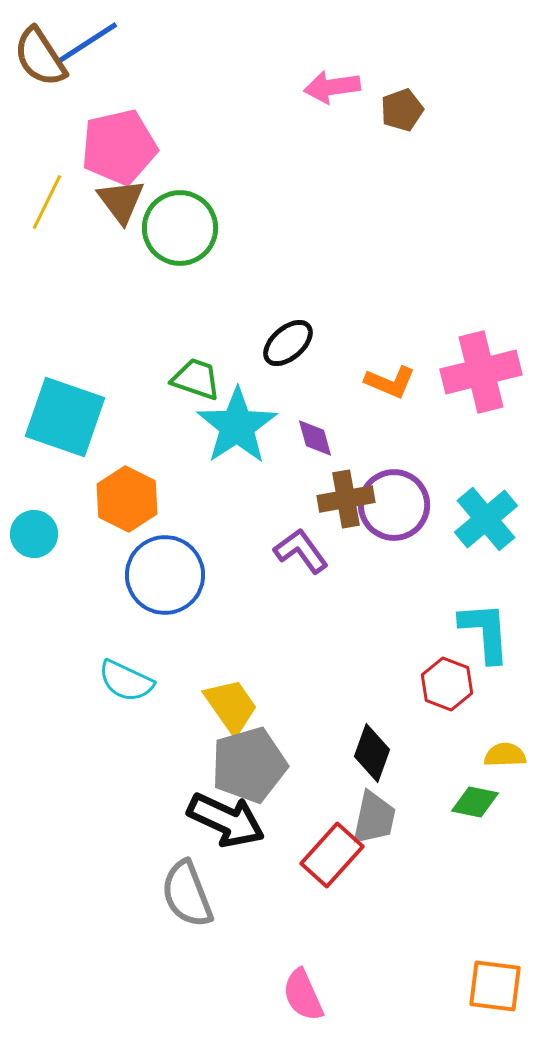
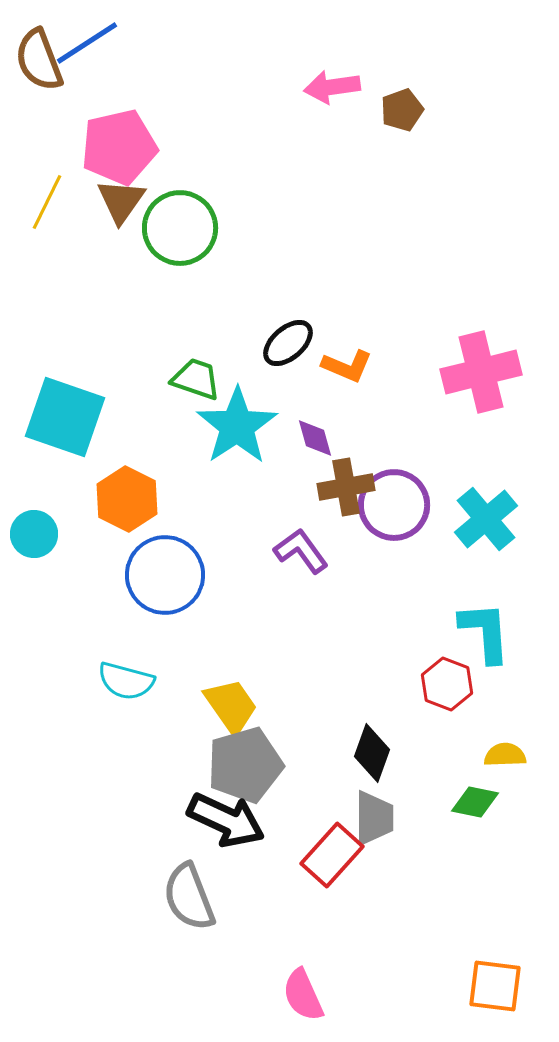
brown semicircle: moved 1 px left, 3 px down; rotated 12 degrees clockwise
brown triangle: rotated 12 degrees clockwise
orange L-shape: moved 43 px left, 16 px up
brown cross: moved 12 px up
cyan semicircle: rotated 10 degrees counterclockwise
gray pentagon: moved 4 px left
gray trapezoid: rotated 12 degrees counterclockwise
gray semicircle: moved 2 px right, 3 px down
